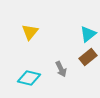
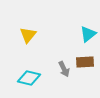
yellow triangle: moved 2 px left, 3 px down
brown rectangle: moved 3 px left, 5 px down; rotated 36 degrees clockwise
gray arrow: moved 3 px right
